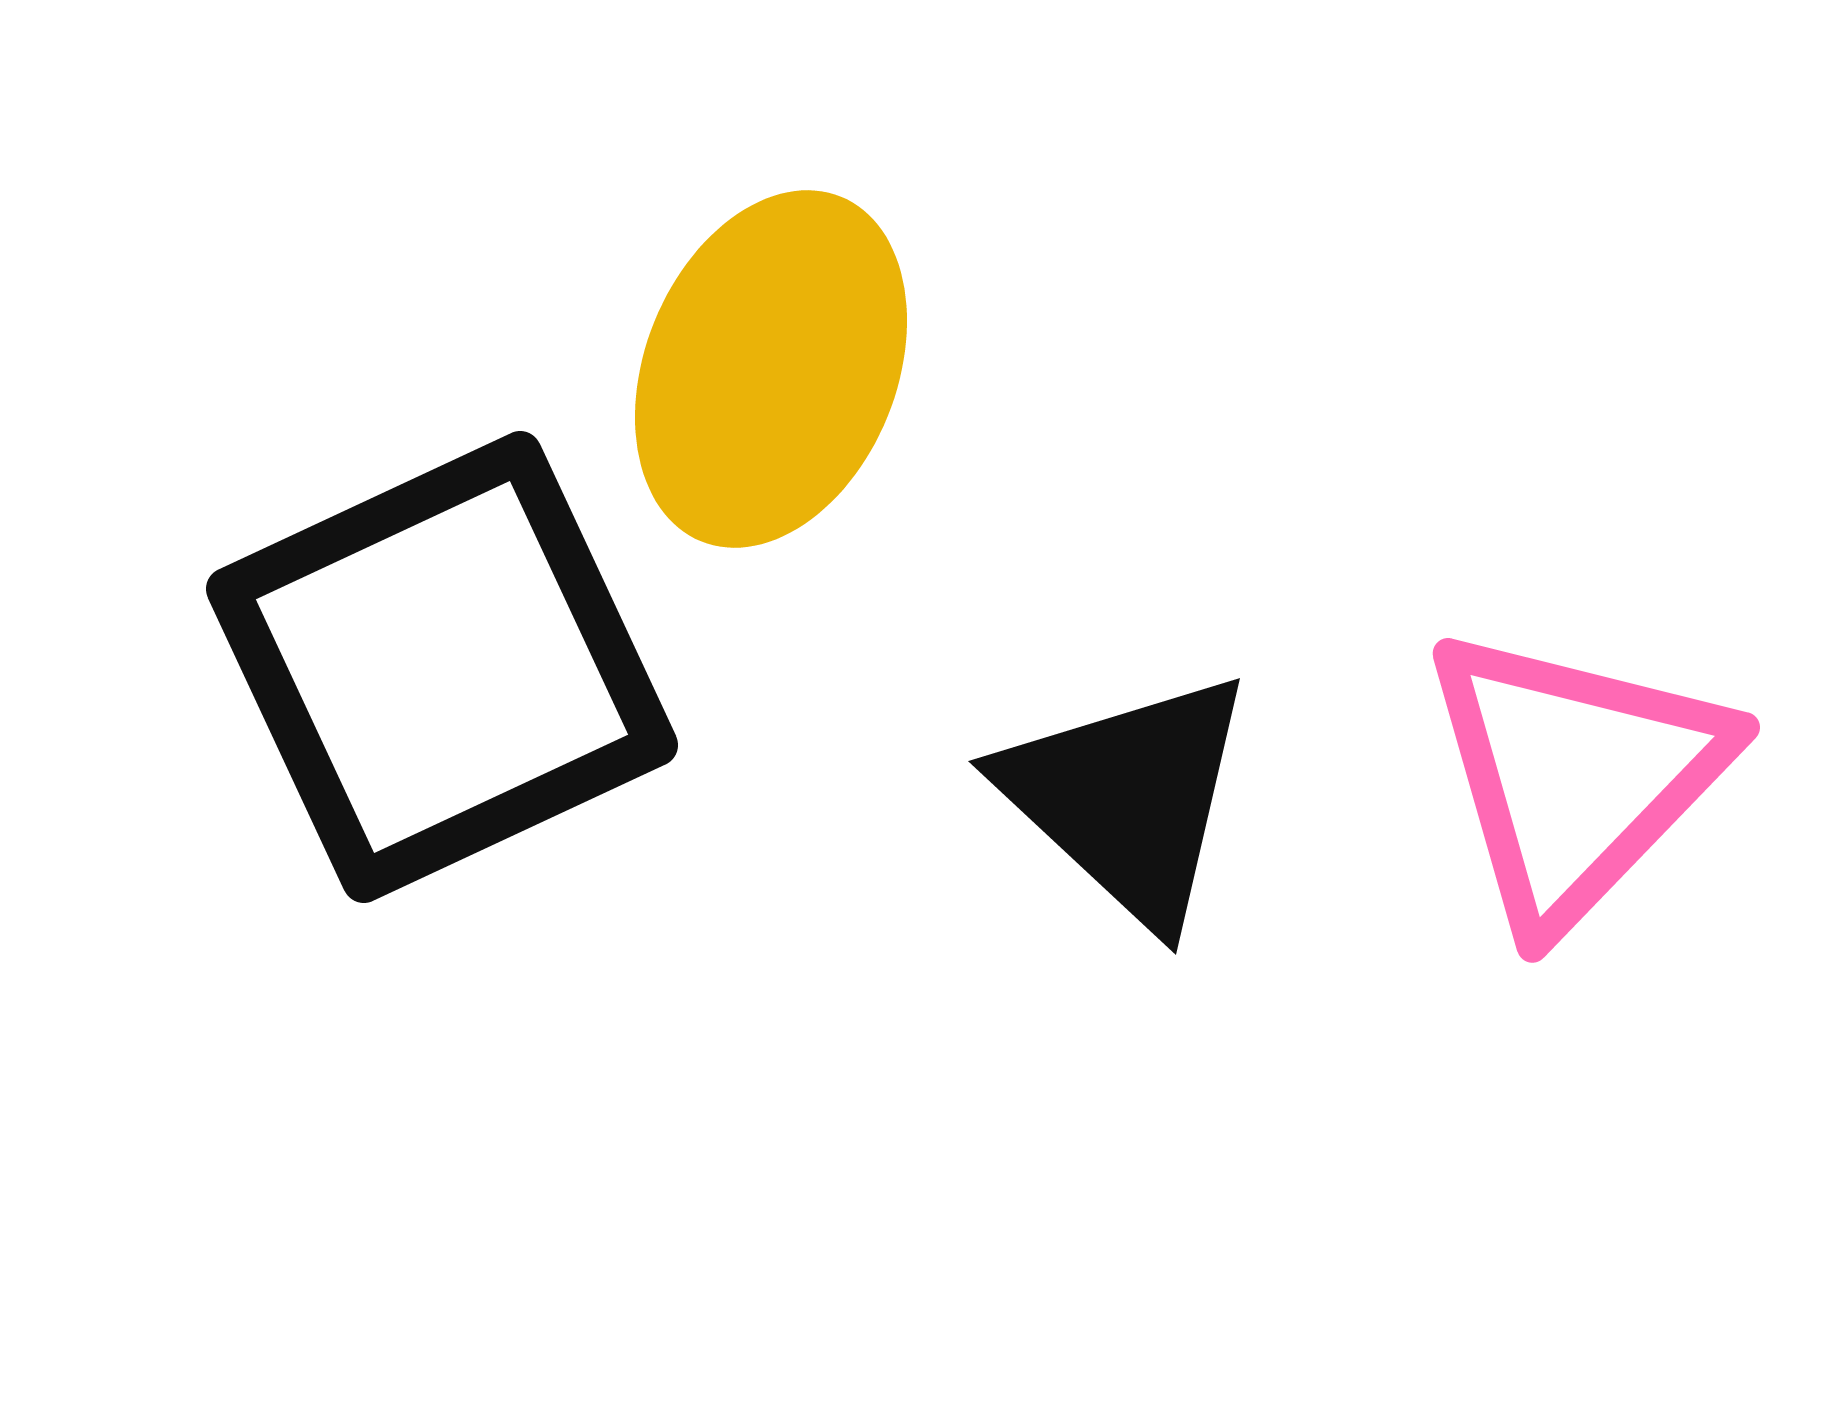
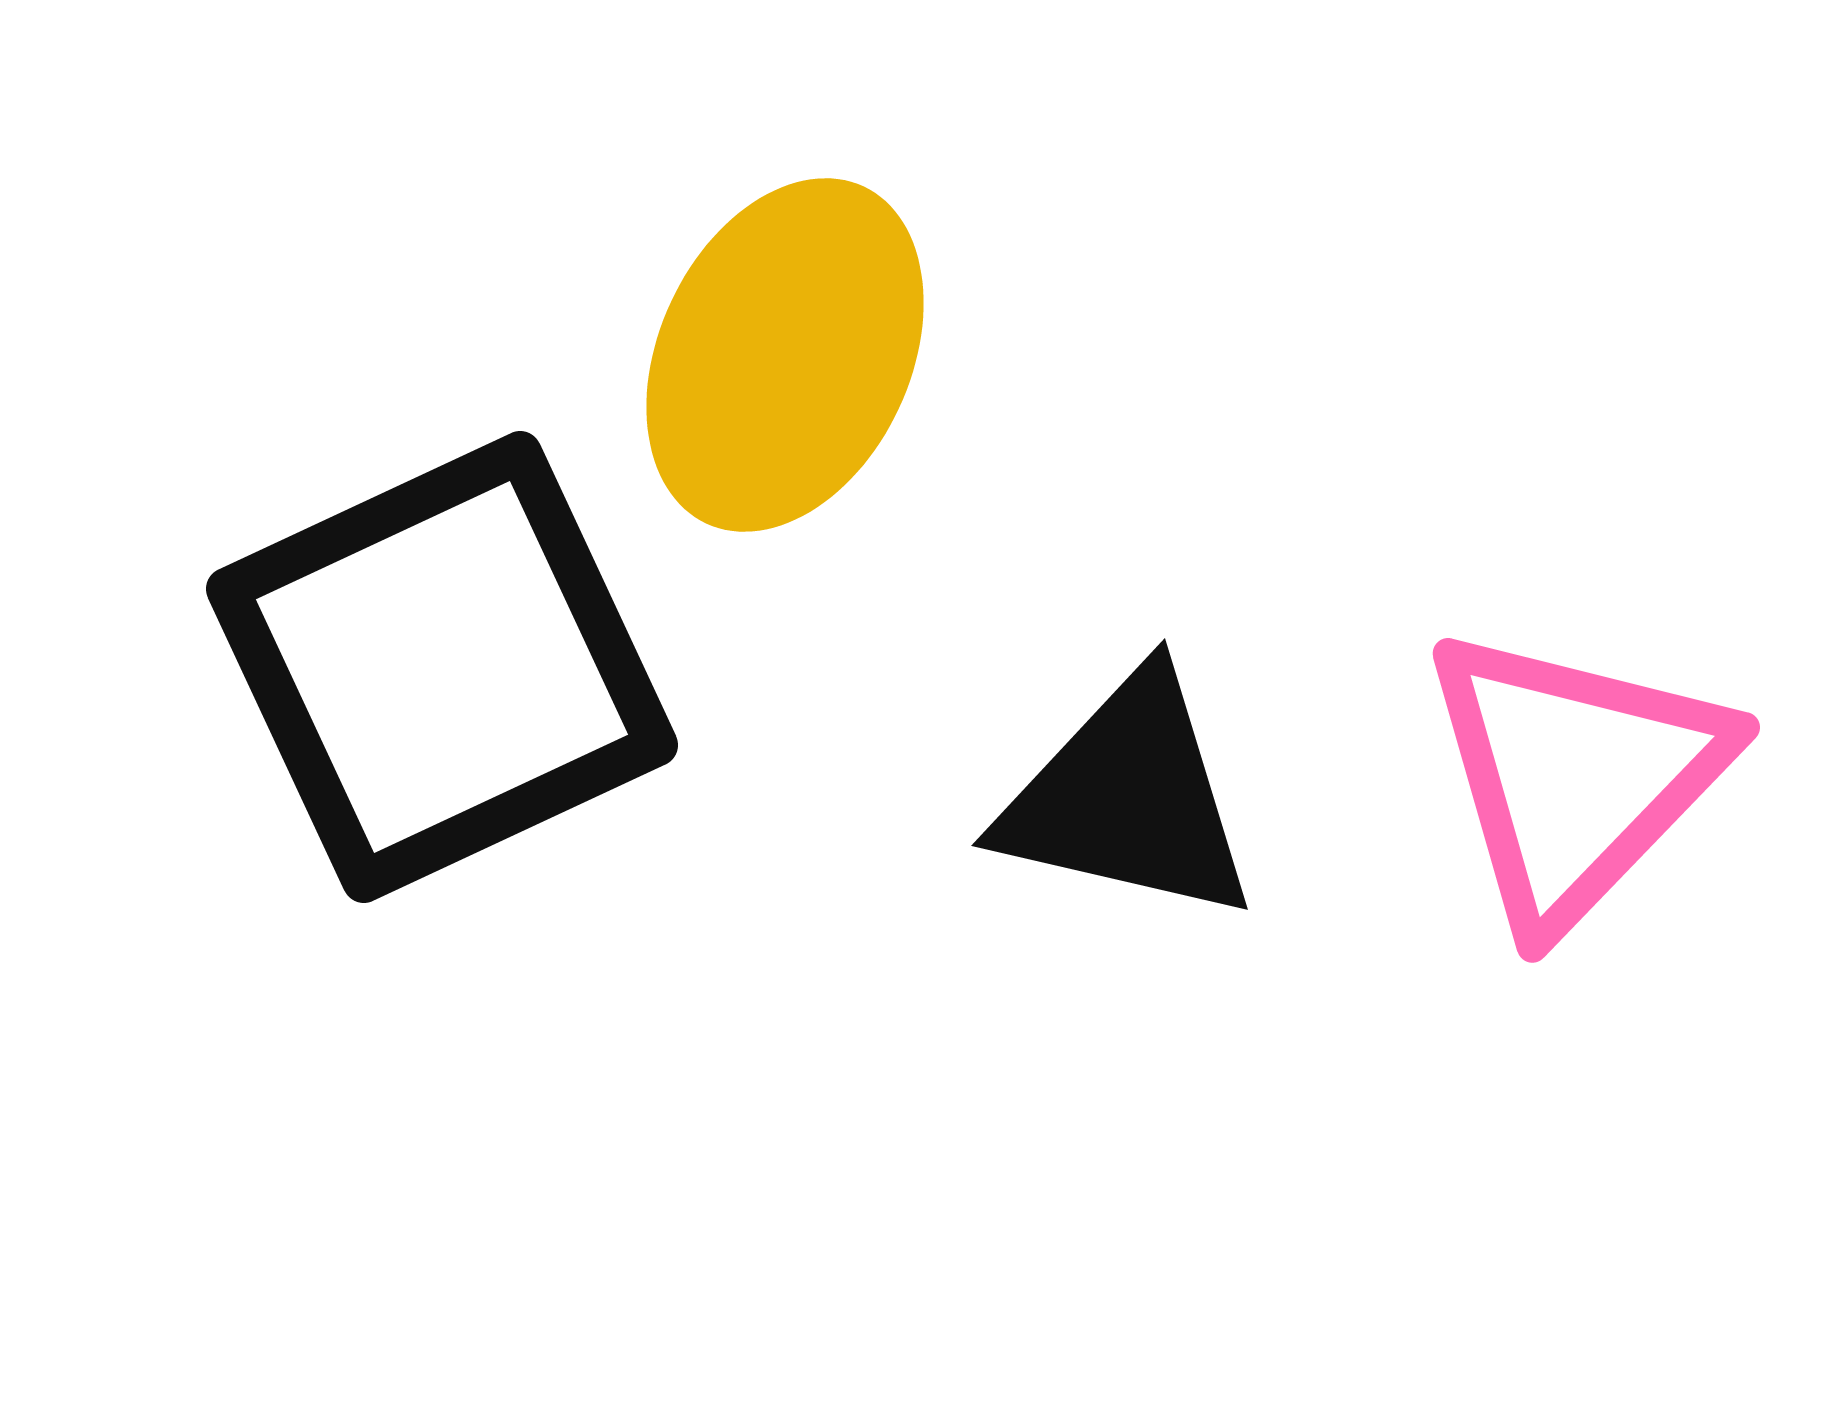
yellow ellipse: moved 14 px right, 14 px up; rotated 3 degrees clockwise
black triangle: rotated 30 degrees counterclockwise
